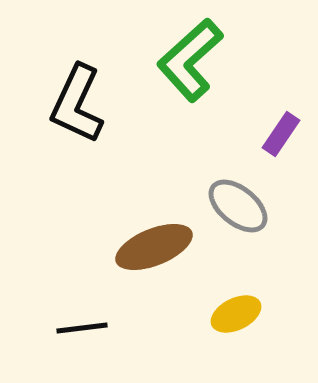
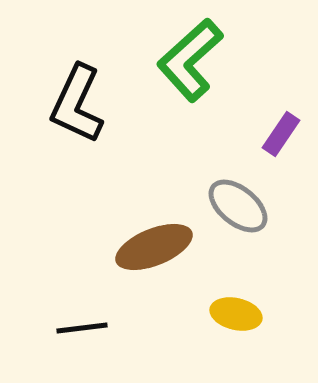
yellow ellipse: rotated 39 degrees clockwise
